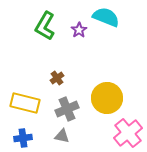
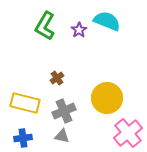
cyan semicircle: moved 1 px right, 4 px down
gray cross: moved 3 px left, 2 px down
